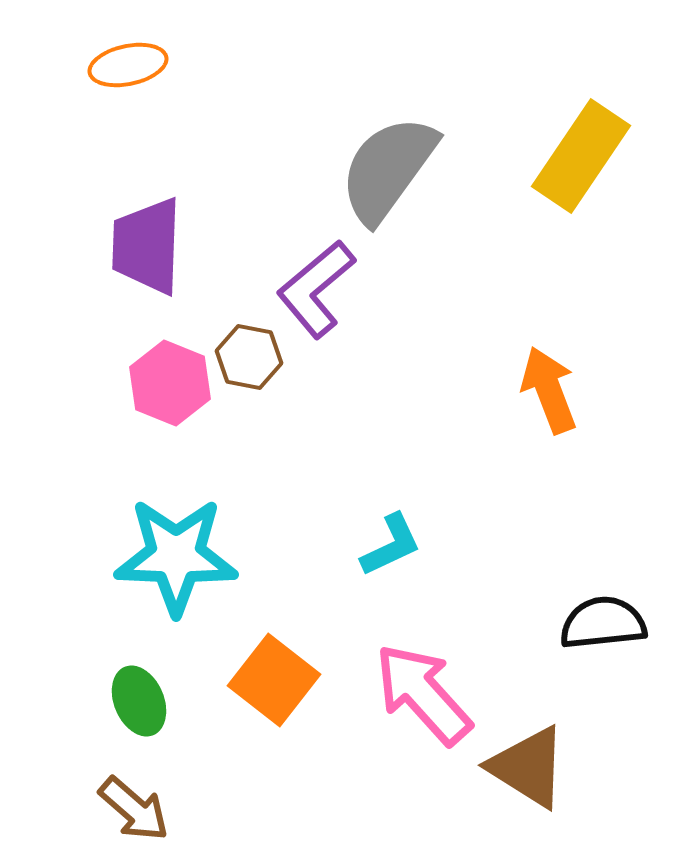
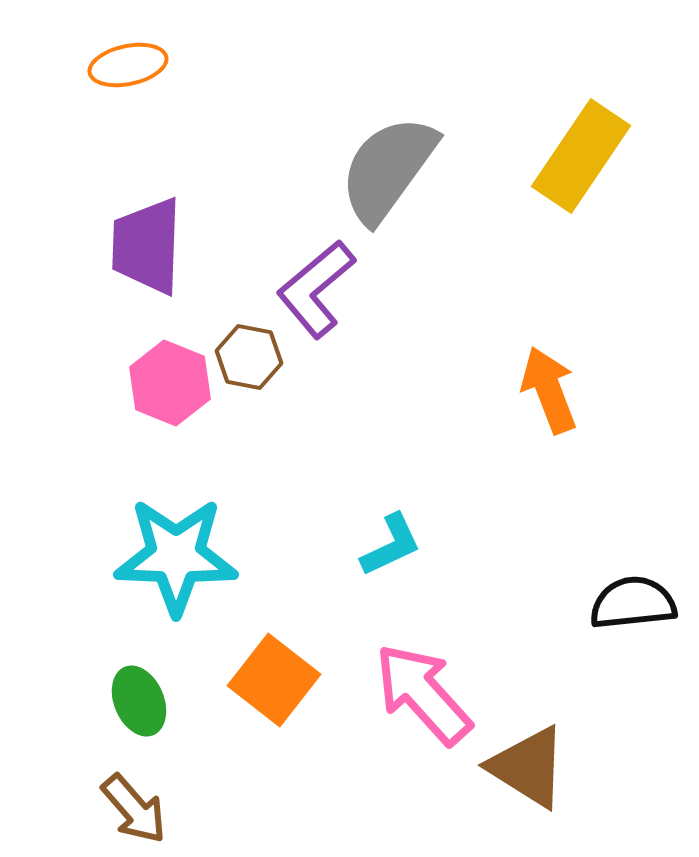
black semicircle: moved 30 px right, 20 px up
brown arrow: rotated 8 degrees clockwise
